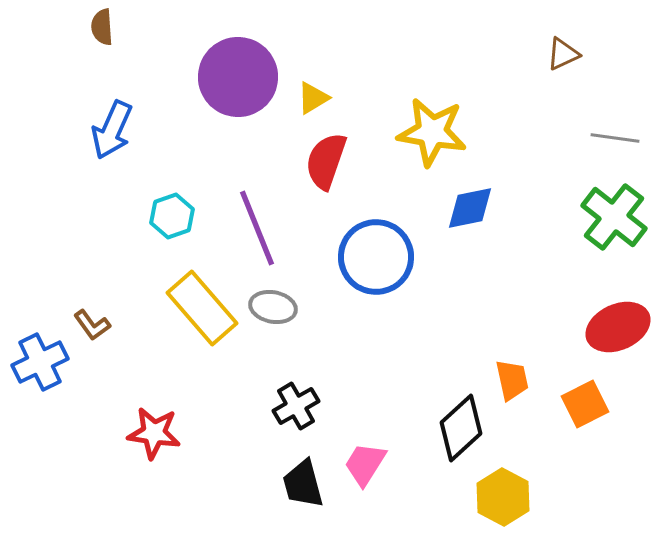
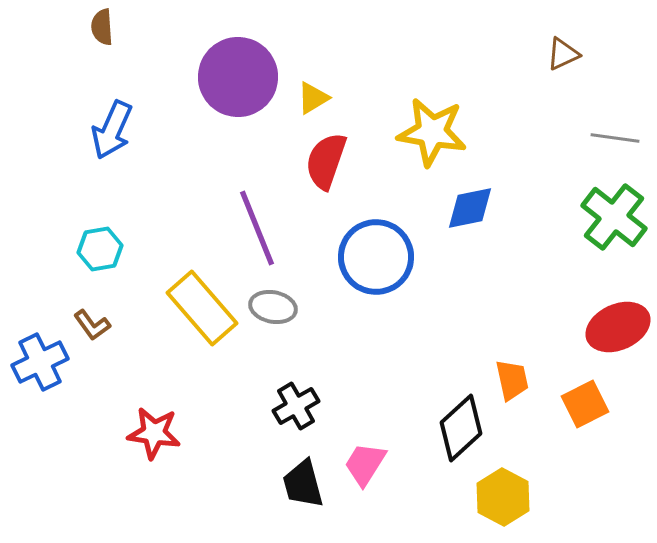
cyan hexagon: moved 72 px left, 33 px down; rotated 9 degrees clockwise
